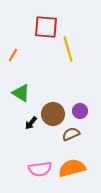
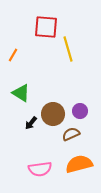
orange semicircle: moved 7 px right, 4 px up
